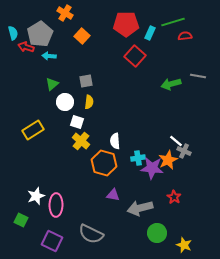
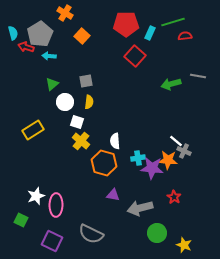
orange star: rotated 30 degrees clockwise
